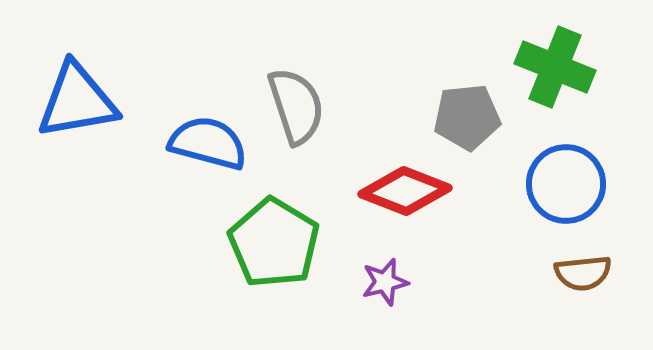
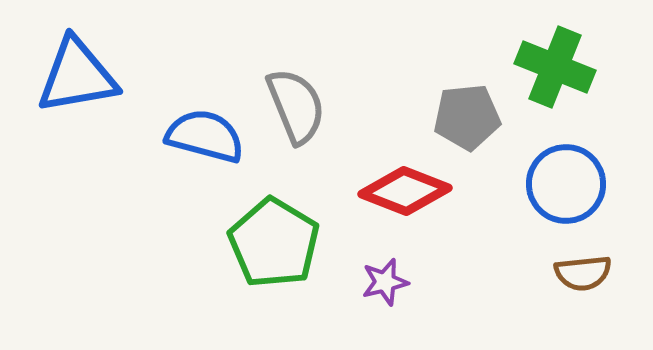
blue triangle: moved 25 px up
gray semicircle: rotated 4 degrees counterclockwise
blue semicircle: moved 3 px left, 7 px up
